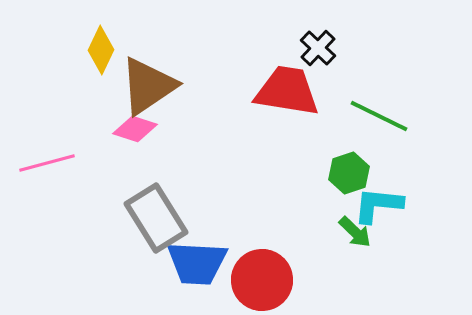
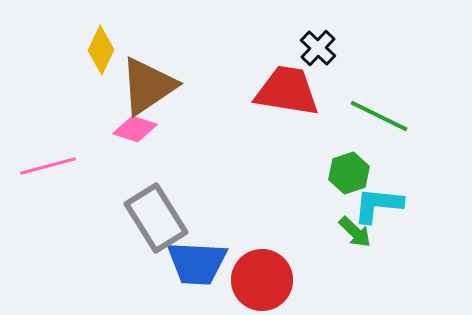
pink line: moved 1 px right, 3 px down
